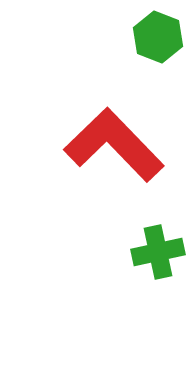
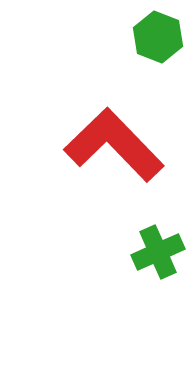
green cross: rotated 12 degrees counterclockwise
